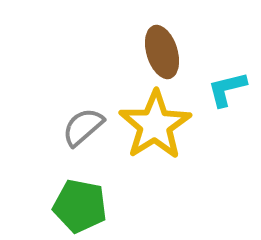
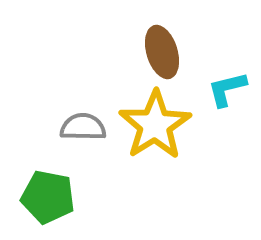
gray semicircle: rotated 42 degrees clockwise
green pentagon: moved 32 px left, 9 px up
